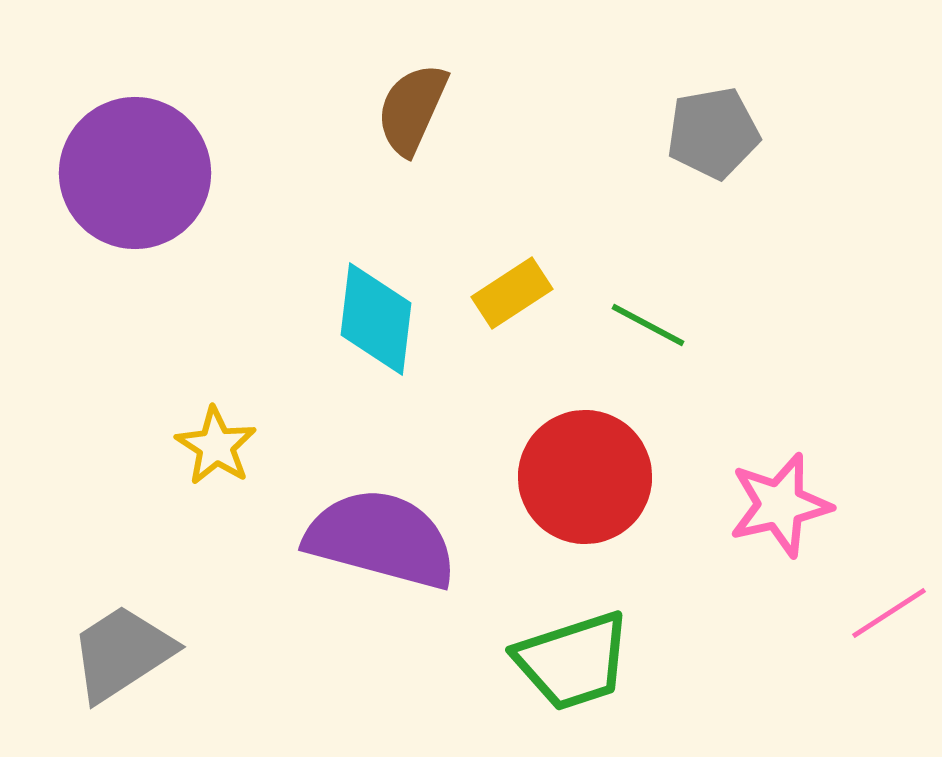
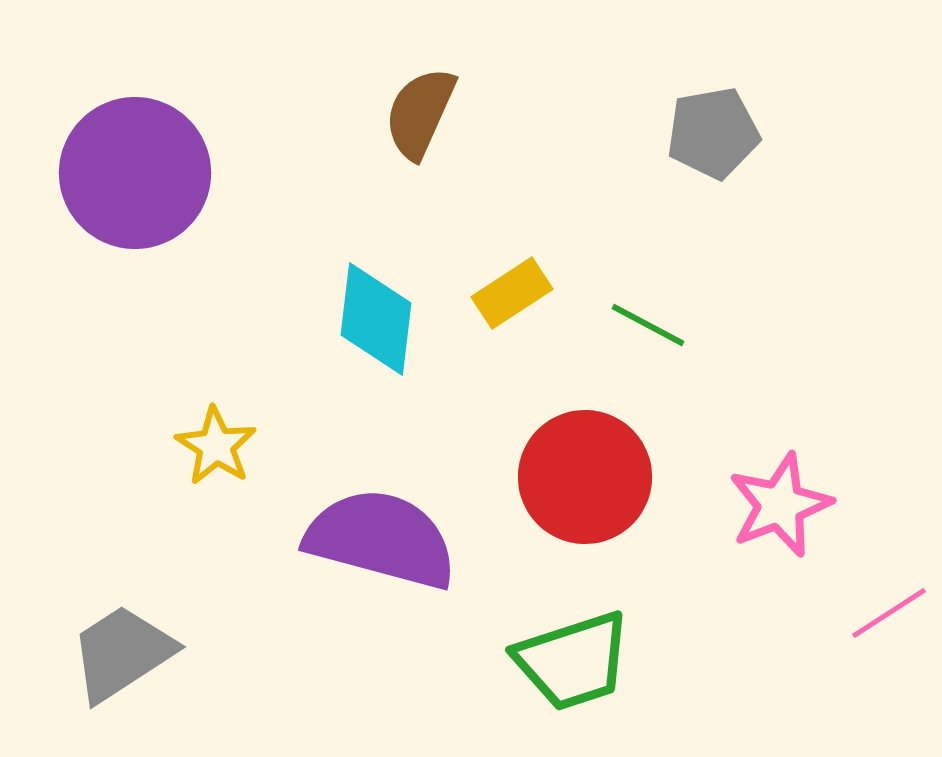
brown semicircle: moved 8 px right, 4 px down
pink star: rotated 8 degrees counterclockwise
